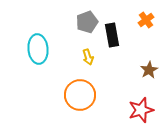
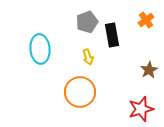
cyan ellipse: moved 2 px right
orange circle: moved 3 px up
red star: moved 1 px up
